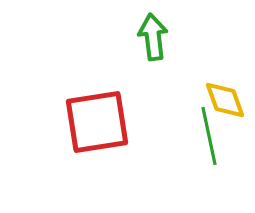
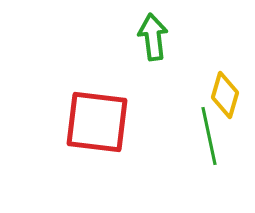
yellow diamond: moved 5 px up; rotated 36 degrees clockwise
red square: rotated 16 degrees clockwise
